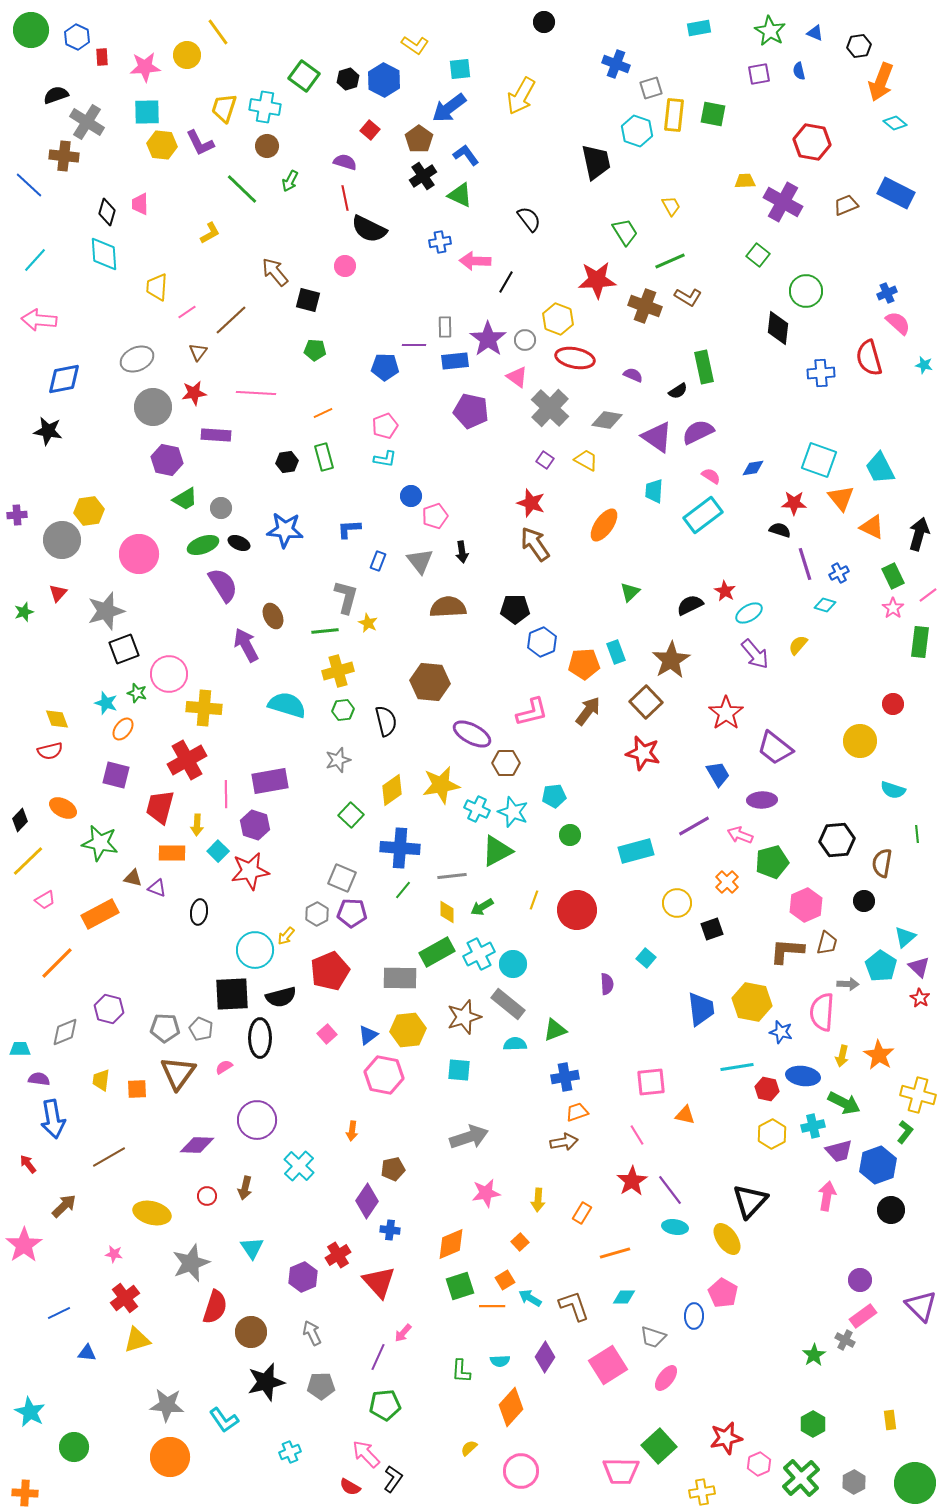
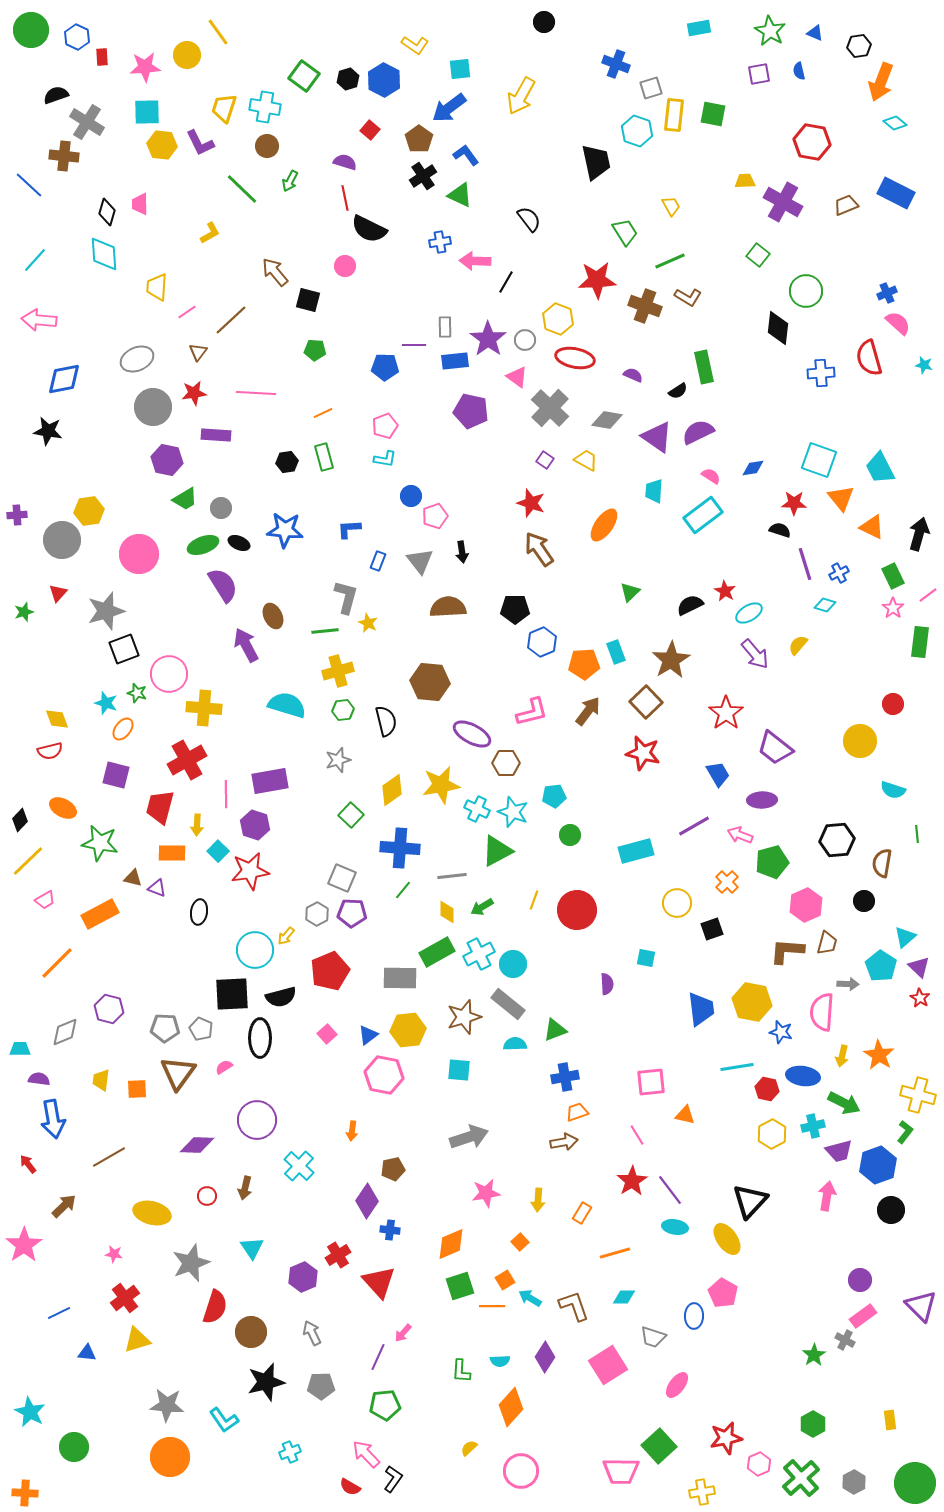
brown arrow at (535, 544): moved 4 px right, 5 px down
cyan square at (646, 958): rotated 30 degrees counterclockwise
pink ellipse at (666, 1378): moved 11 px right, 7 px down
